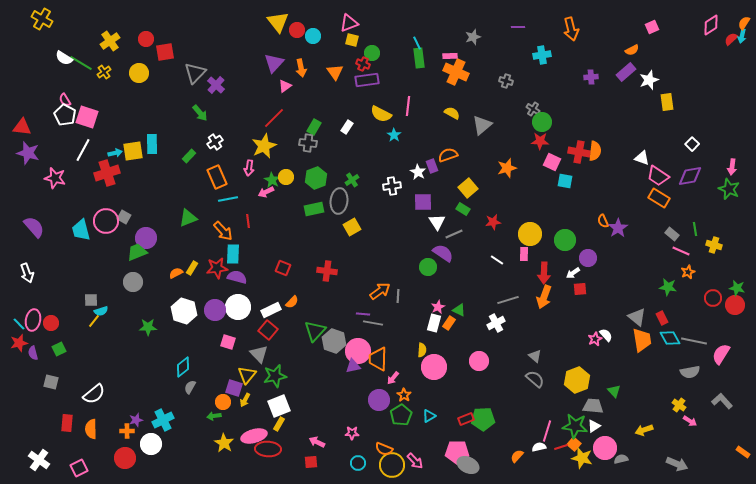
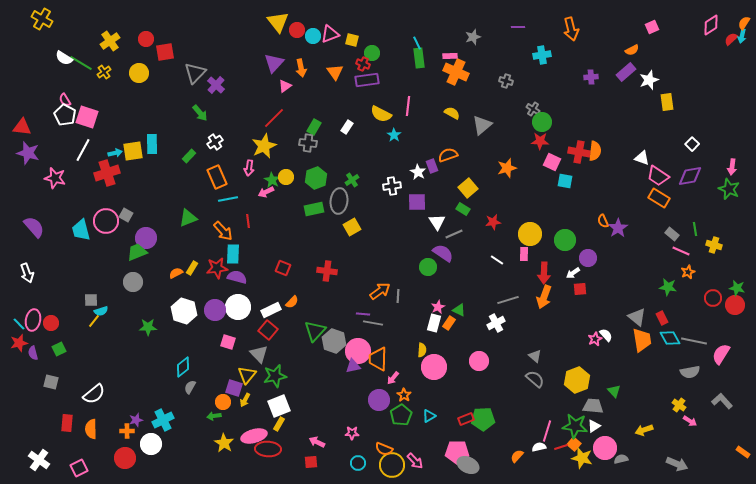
pink triangle at (349, 23): moved 19 px left, 11 px down
purple square at (423, 202): moved 6 px left
gray square at (124, 217): moved 2 px right, 2 px up
